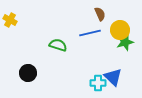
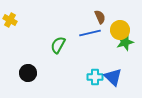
brown semicircle: moved 3 px down
green semicircle: rotated 78 degrees counterclockwise
cyan cross: moved 3 px left, 6 px up
